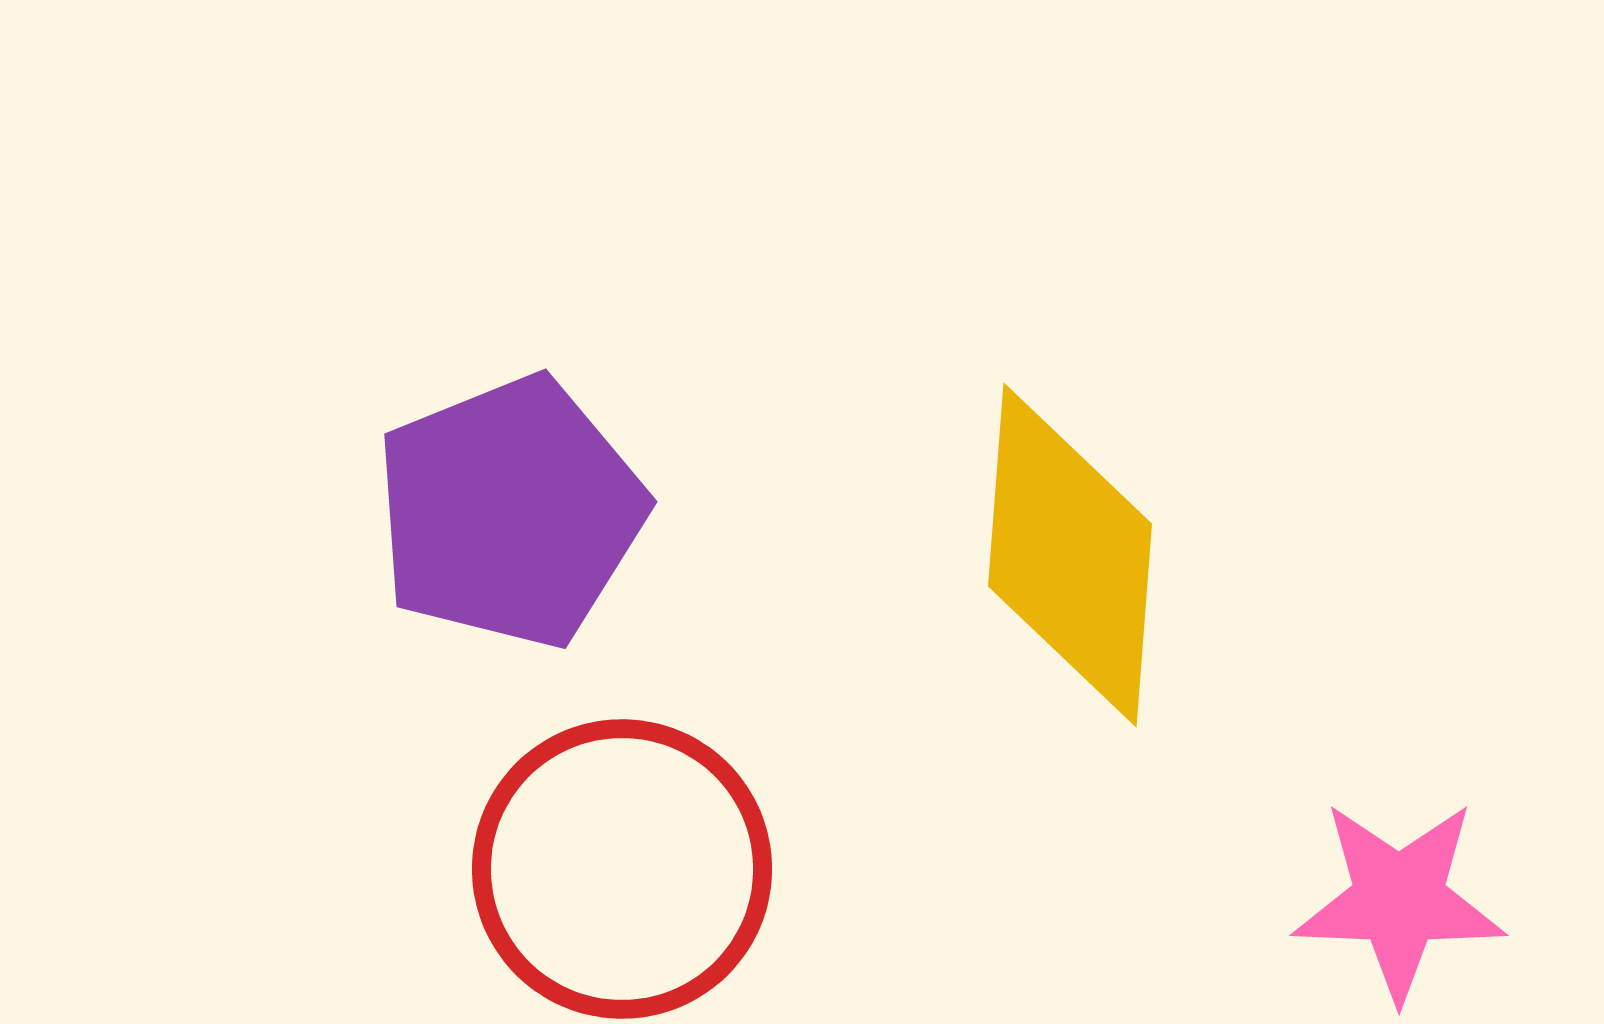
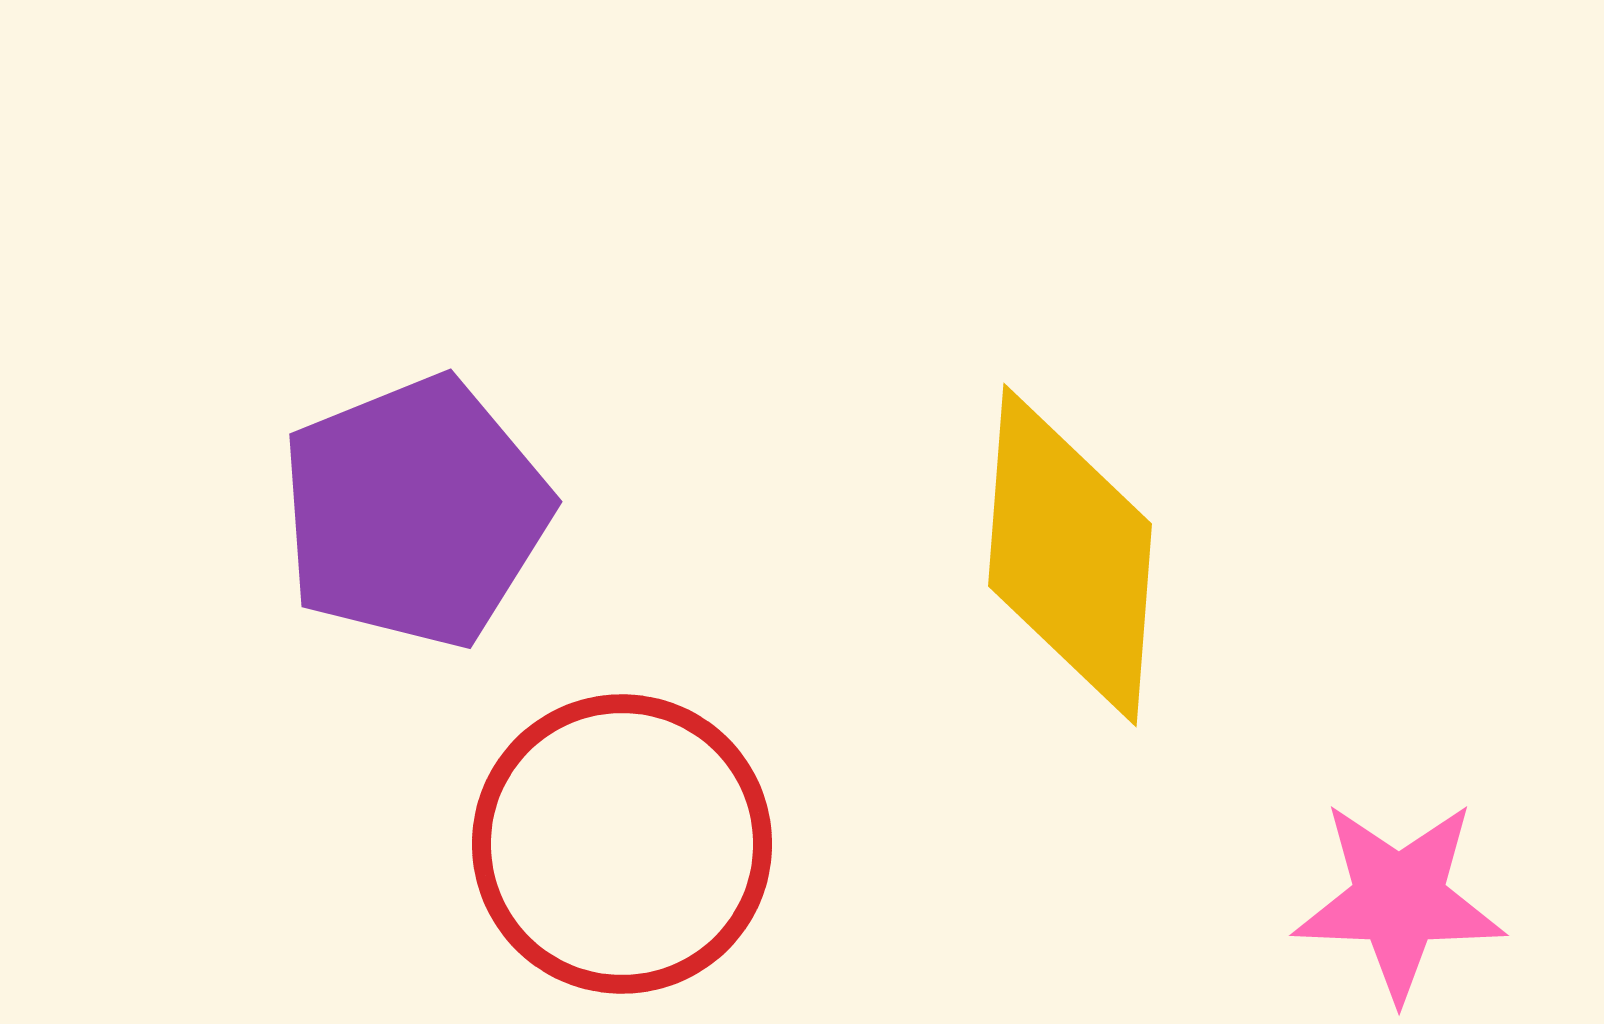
purple pentagon: moved 95 px left
red circle: moved 25 px up
